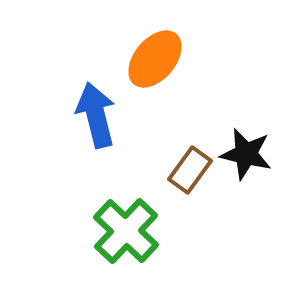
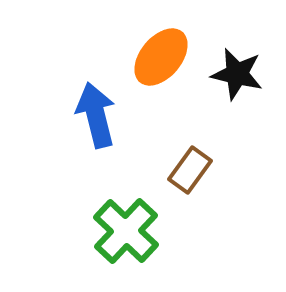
orange ellipse: moved 6 px right, 2 px up
black star: moved 9 px left, 80 px up
